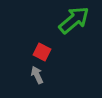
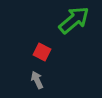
gray arrow: moved 5 px down
